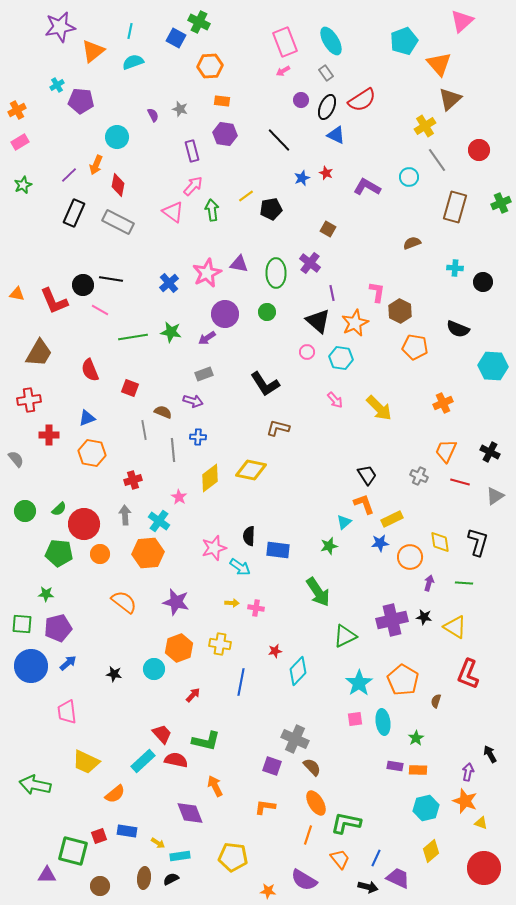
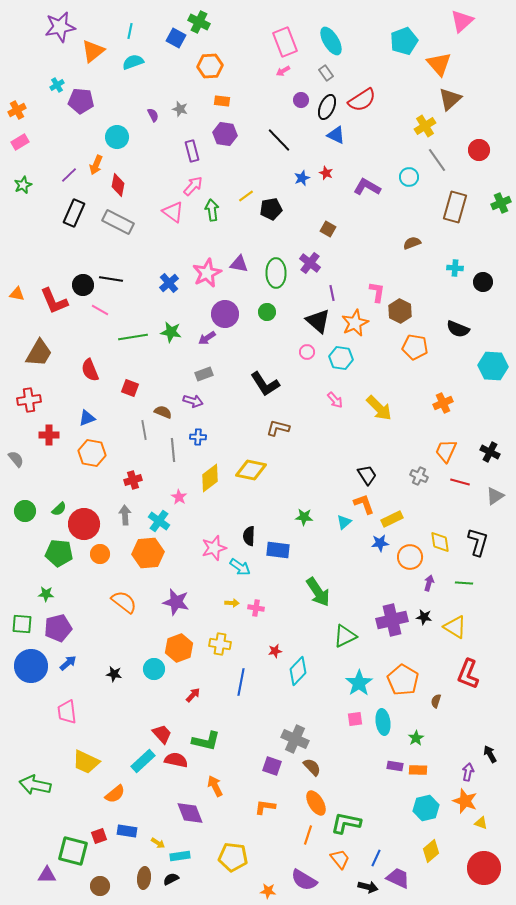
green star at (329, 546): moved 25 px left, 29 px up; rotated 18 degrees clockwise
